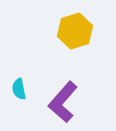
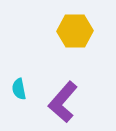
yellow hexagon: rotated 16 degrees clockwise
